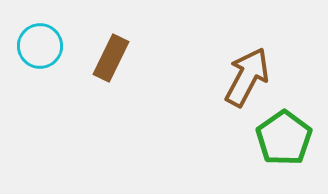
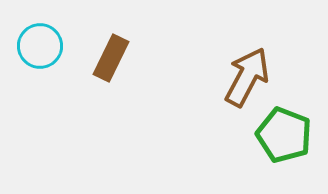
green pentagon: moved 3 px up; rotated 16 degrees counterclockwise
